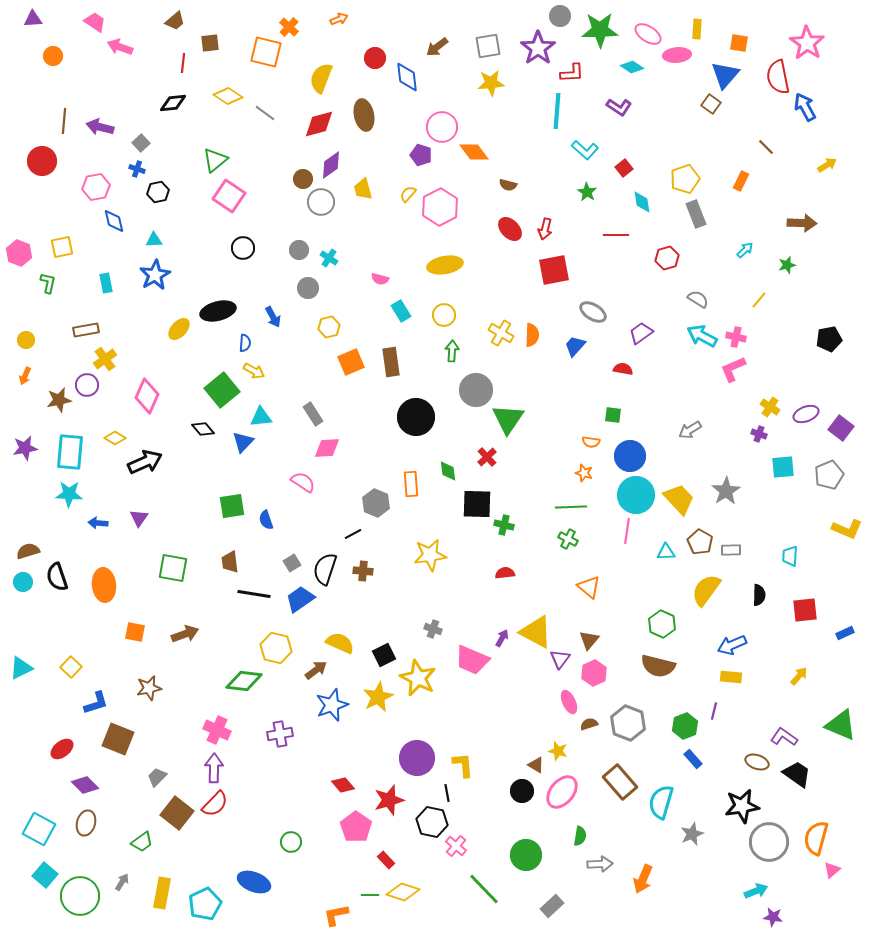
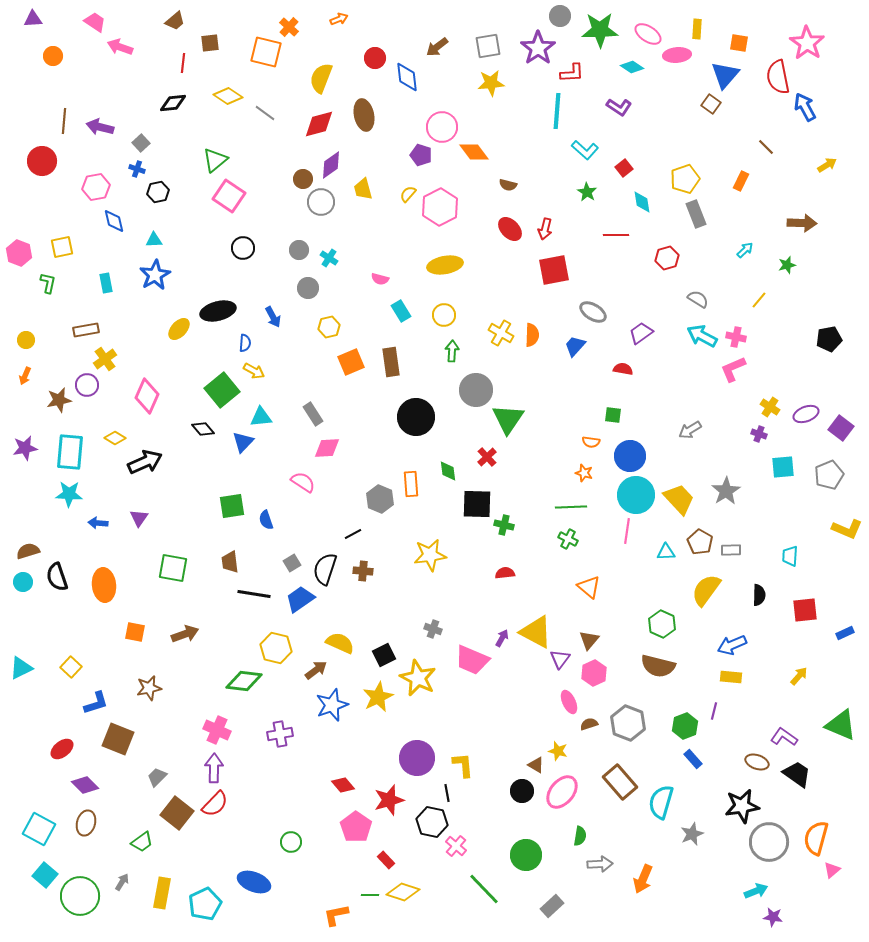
gray hexagon at (376, 503): moved 4 px right, 4 px up
